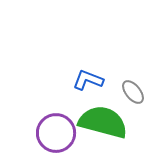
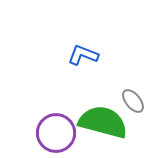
blue L-shape: moved 5 px left, 25 px up
gray ellipse: moved 9 px down
